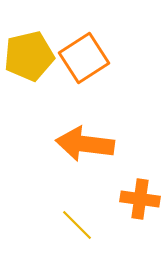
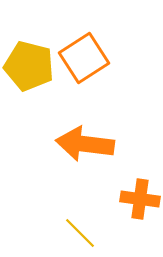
yellow pentagon: moved 10 px down; rotated 27 degrees clockwise
yellow line: moved 3 px right, 8 px down
